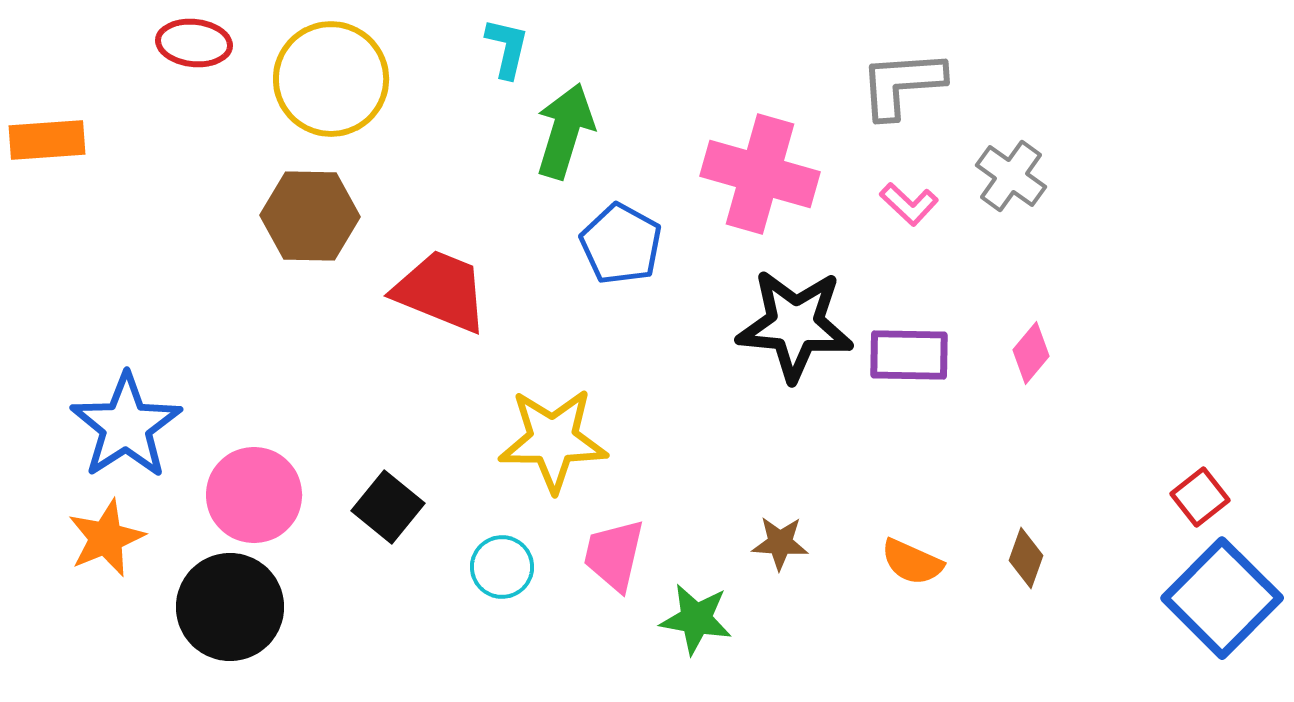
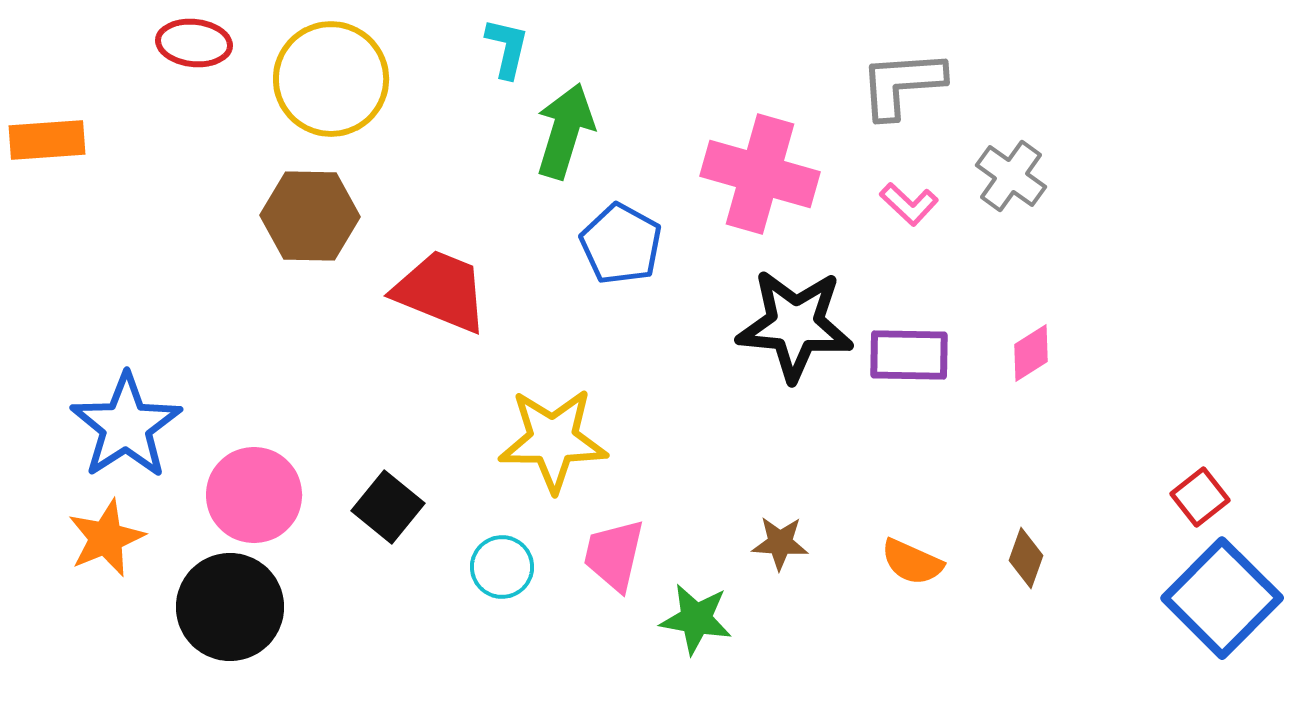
pink diamond: rotated 18 degrees clockwise
